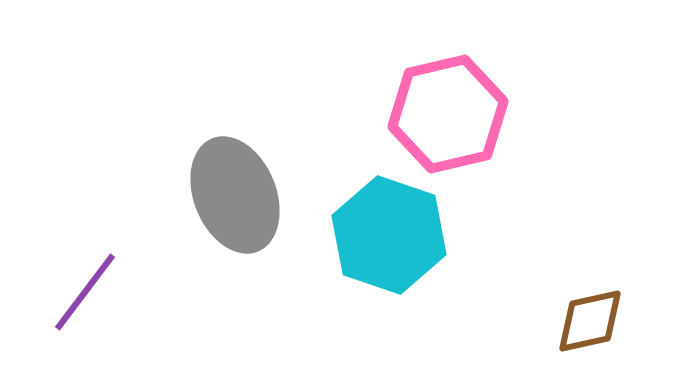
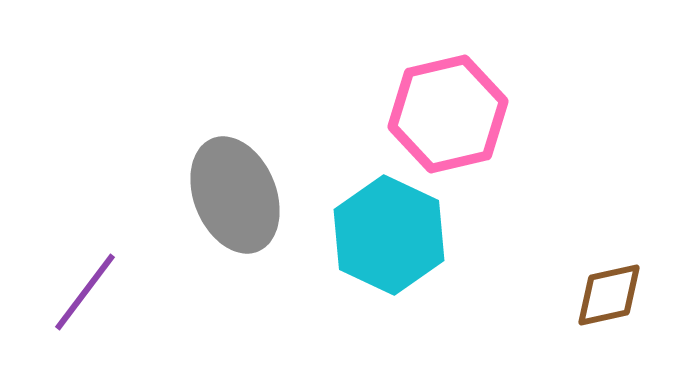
cyan hexagon: rotated 6 degrees clockwise
brown diamond: moved 19 px right, 26 px up
